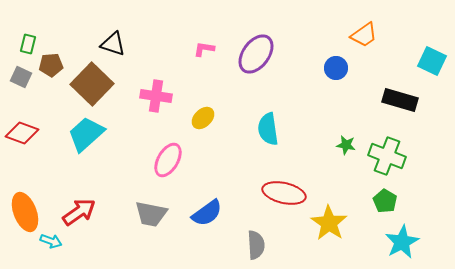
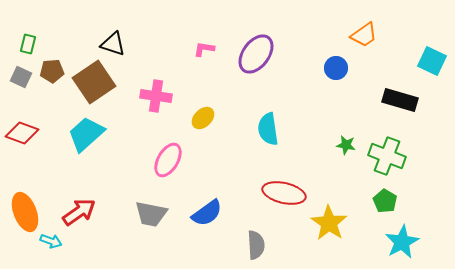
brown pentagon: moved 1 px right, 6 px down
brown square: moved 2 px right, 2 px up; rotated 12 degrees clockwise
